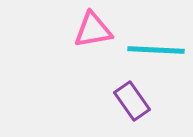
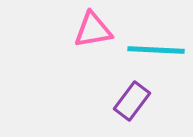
purple rectangle: rotated 72 degrees clockwise
